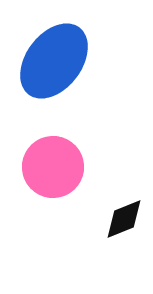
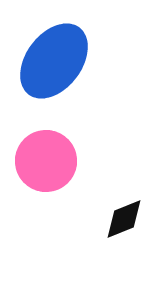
pink circle: moved 7 px left, 6 px up
